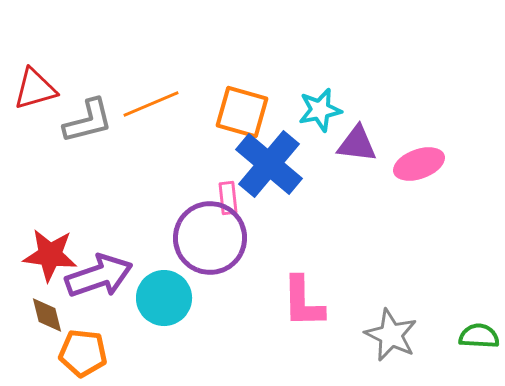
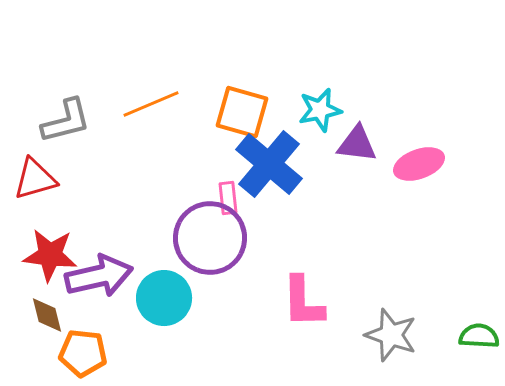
red triangle: moved 90 px down
gray L-shape: moved 22 px left
purple arrow: rotated 6 degrees clockwise
gray star: rotated 6 degrees counterclockwise
